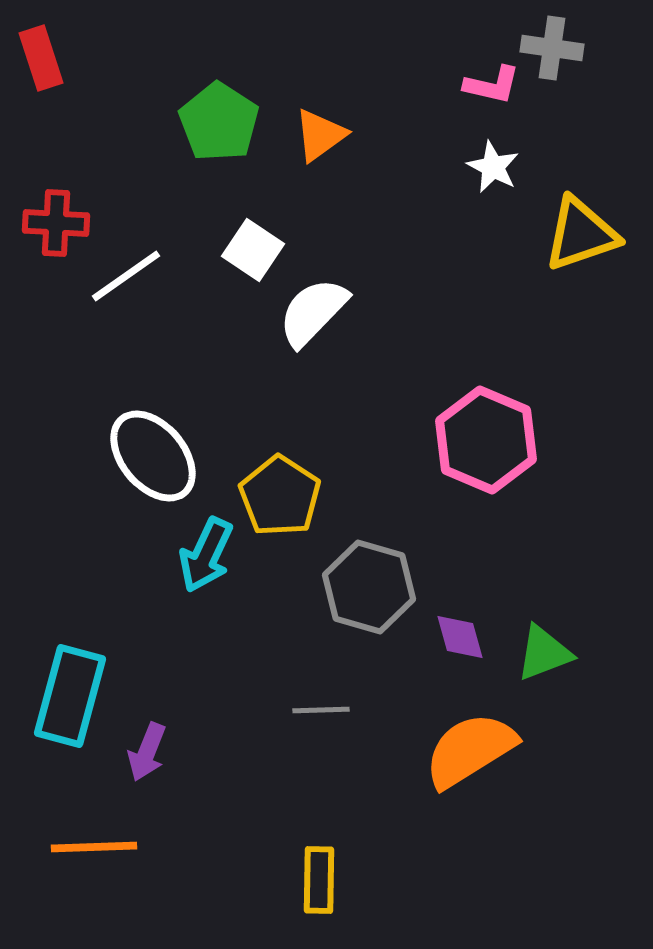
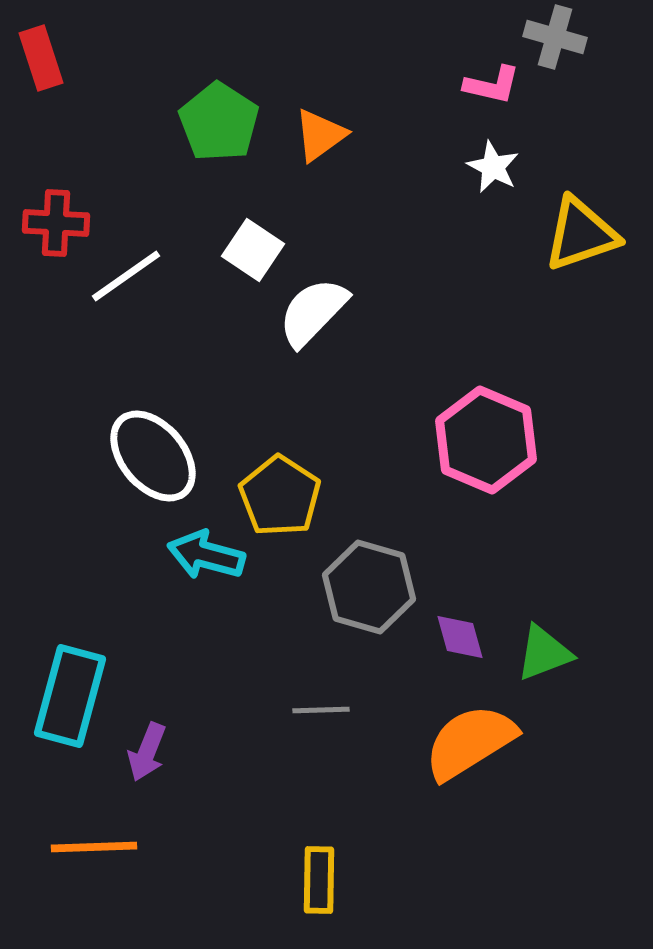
gray cross: moved 3 px right, 11 px up; rotated 8 degrees clockwise
cyan arrow: rotated 80 degrees clockwise
orange semicircle: moved 8 px up
